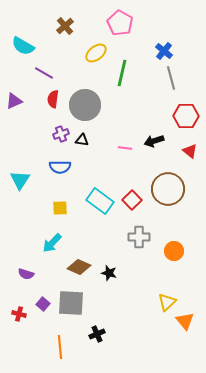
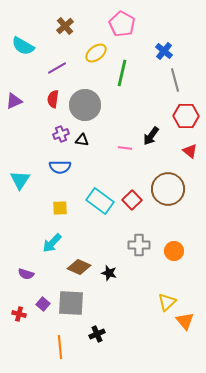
pink pentagon: moved 2 px right, 1 px down
purple line: moved 13 px right, 5 px up; rotated 60 degrees counterclockwise
gray line: moved 4 px right, 2 px down
black arrow: moved 3 px left, 5 px up; rotated 36 degrees counterclockwise
gray cross: moved 8 px down
